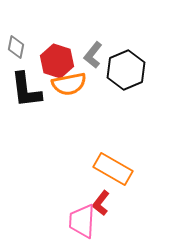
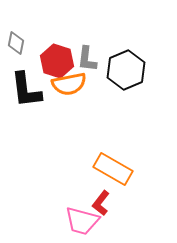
gray diamond: moved 4 px up
gray L-shape: moved 6 px left, 4 px down; rotated 32 degrees counterclockwise
pink trapezoid: rotated 78 degrees counterclockwise
